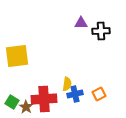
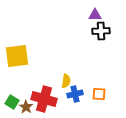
purple triangle: moved 14 px right, 8 px up
yellow semicircle: moved 1 px left, 3 px up
orange square: rotated 32 degrees clockwise
red cross: rotated 20 degrees clockwise
